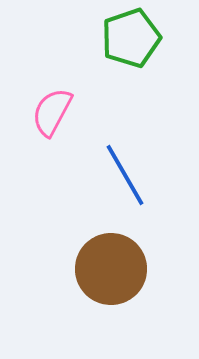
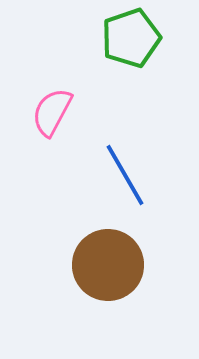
brown circle: moved 3 px left, 4 px up
